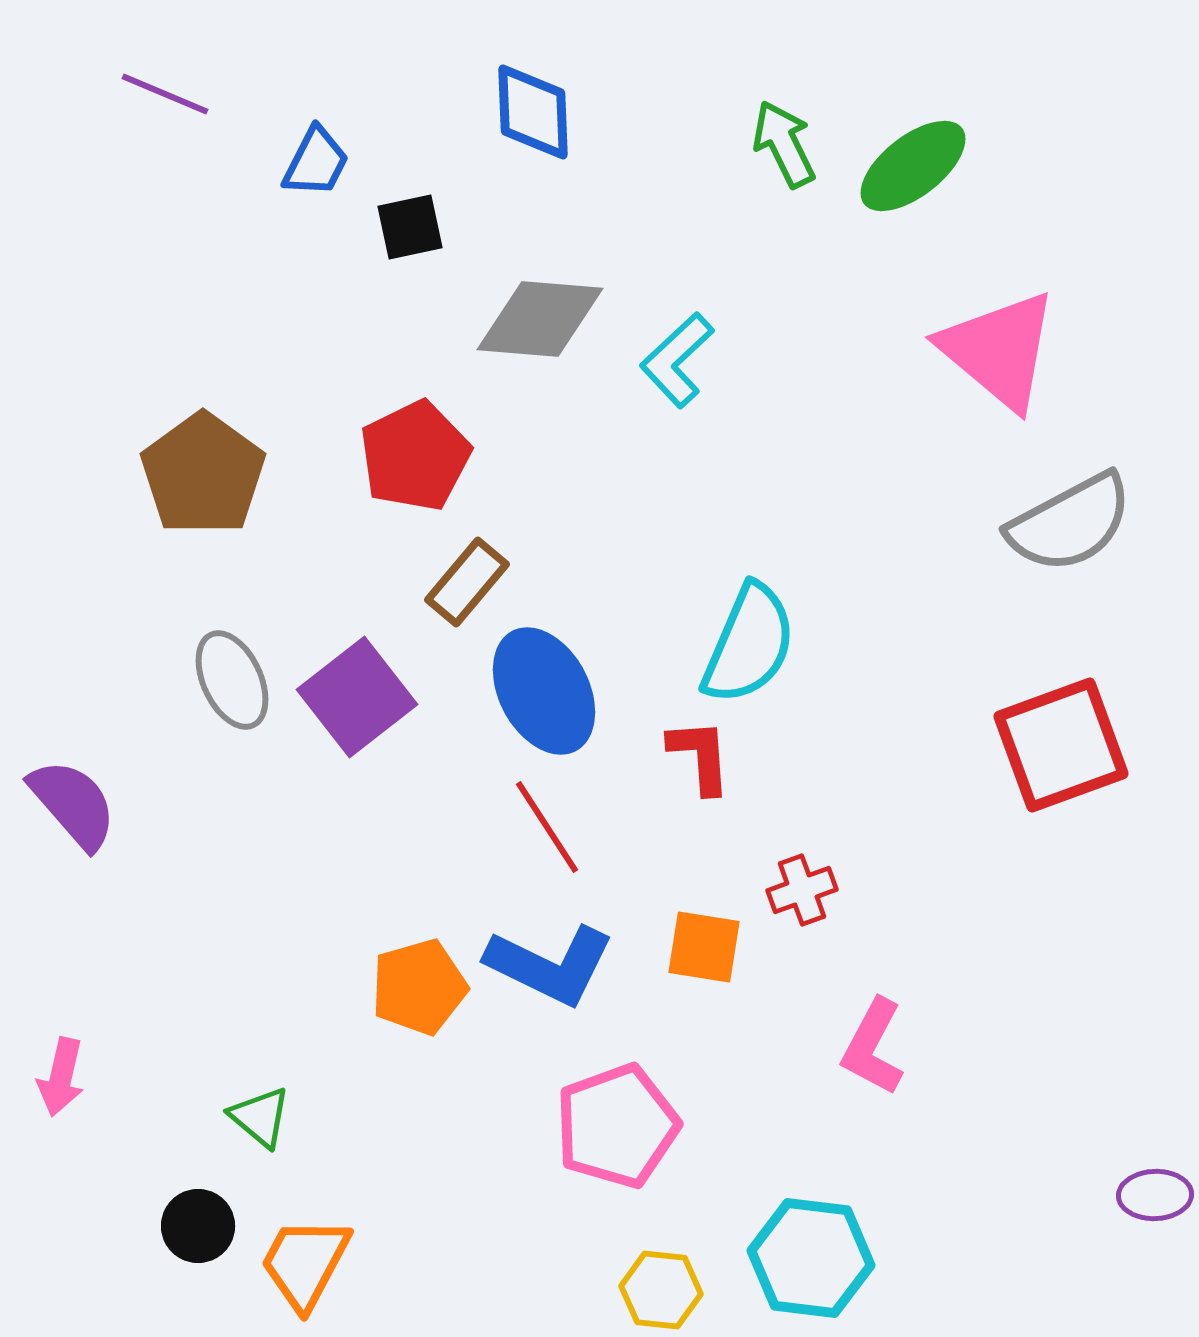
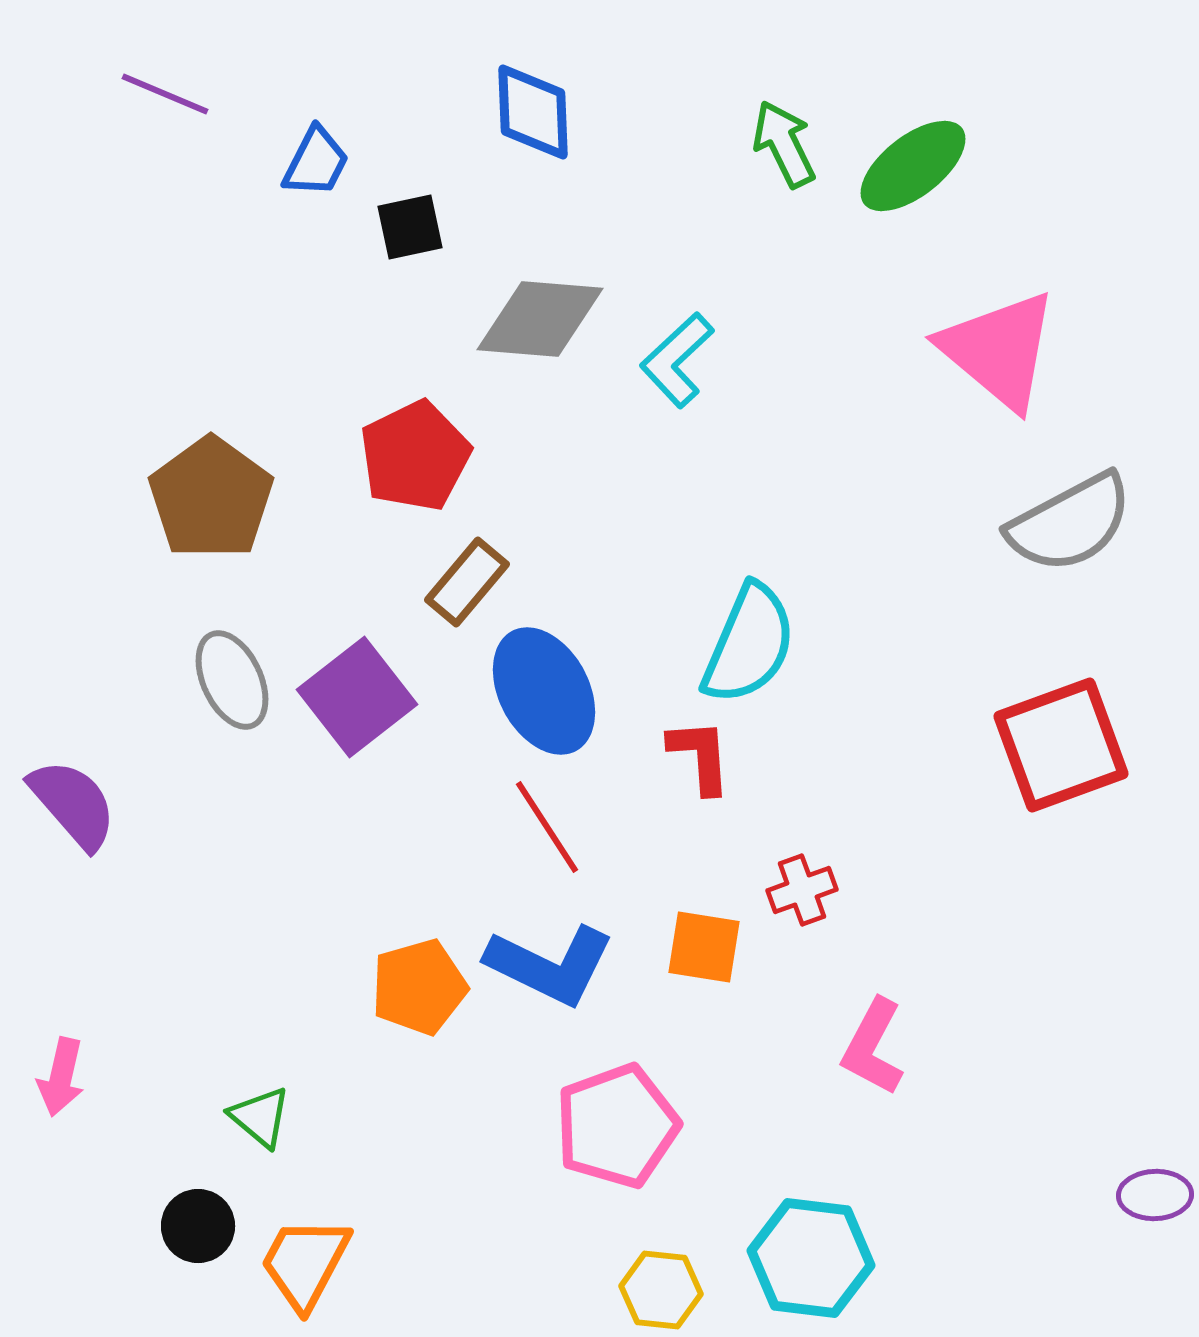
brown pentagon: moved 8 px right, 24 px down
